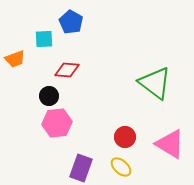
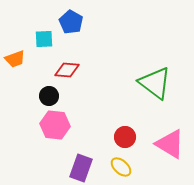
pink hexagon: moved 2 px left, 2 px down; rotated 12 degrees clockwise
